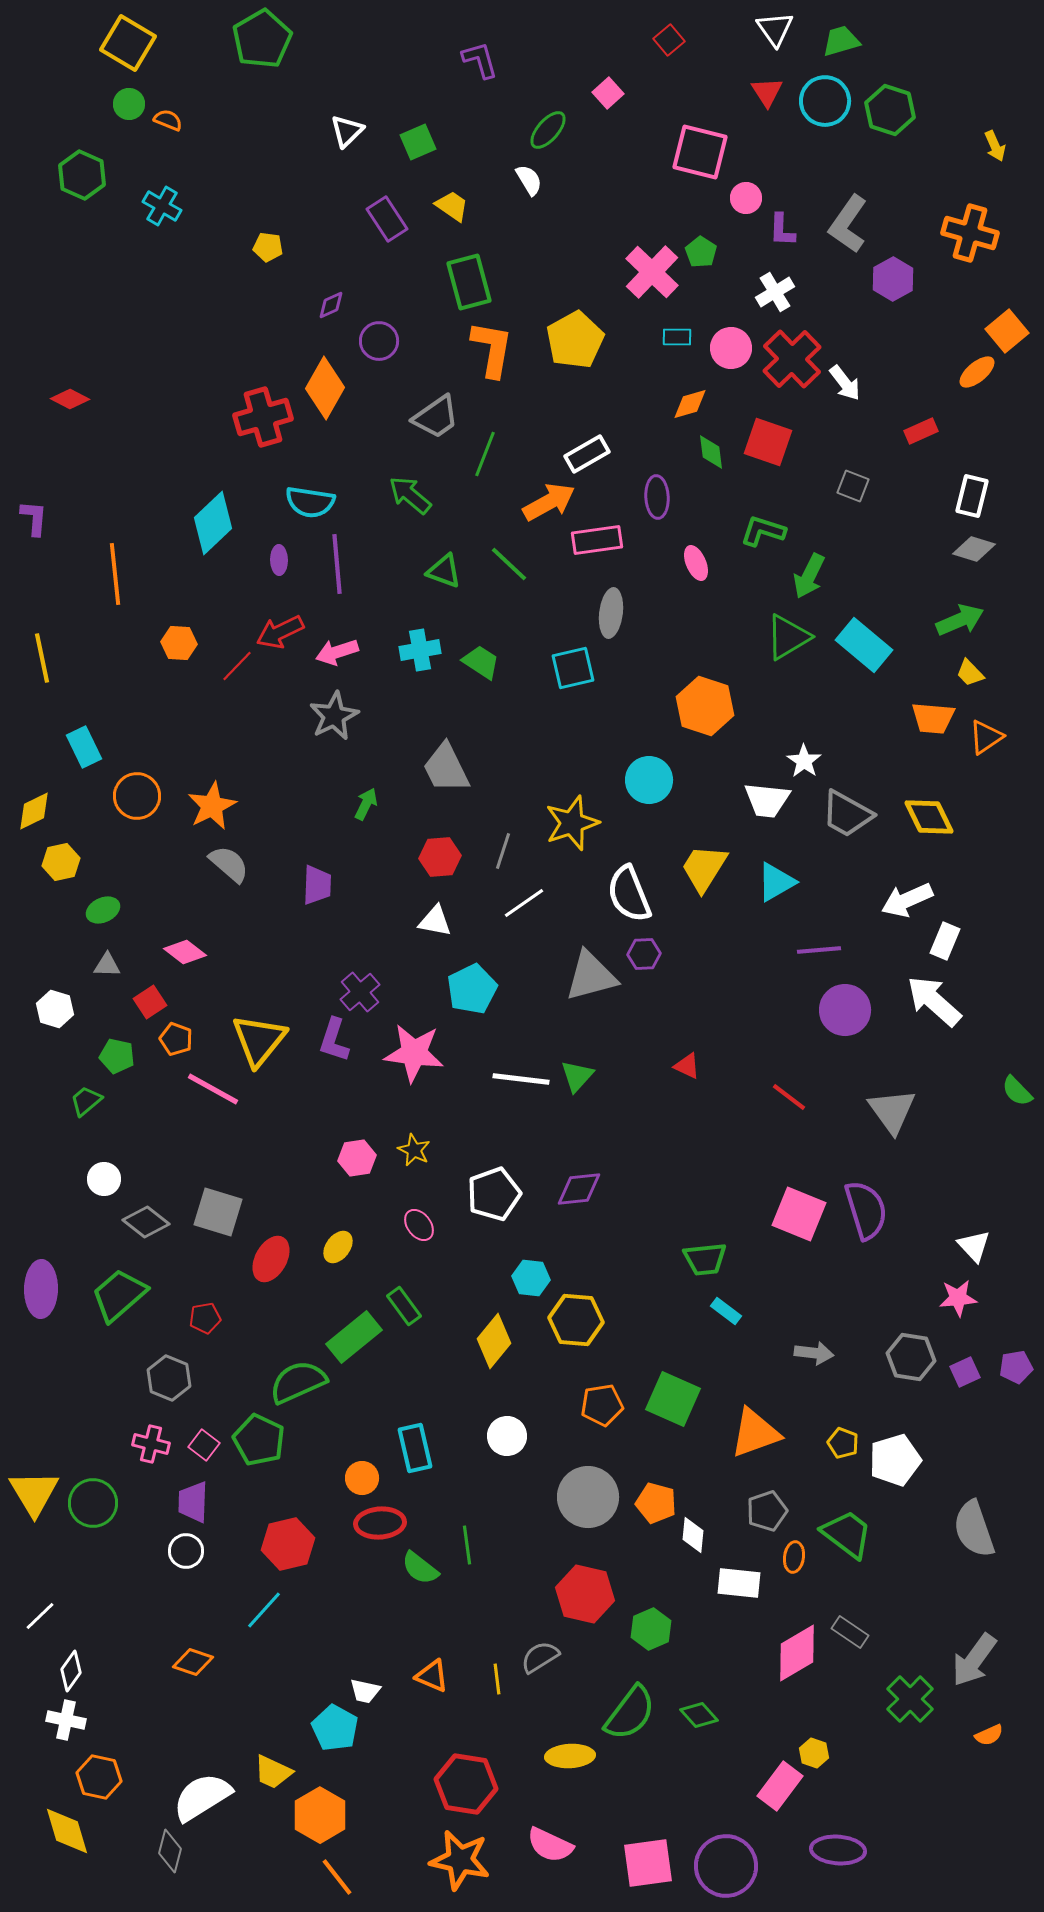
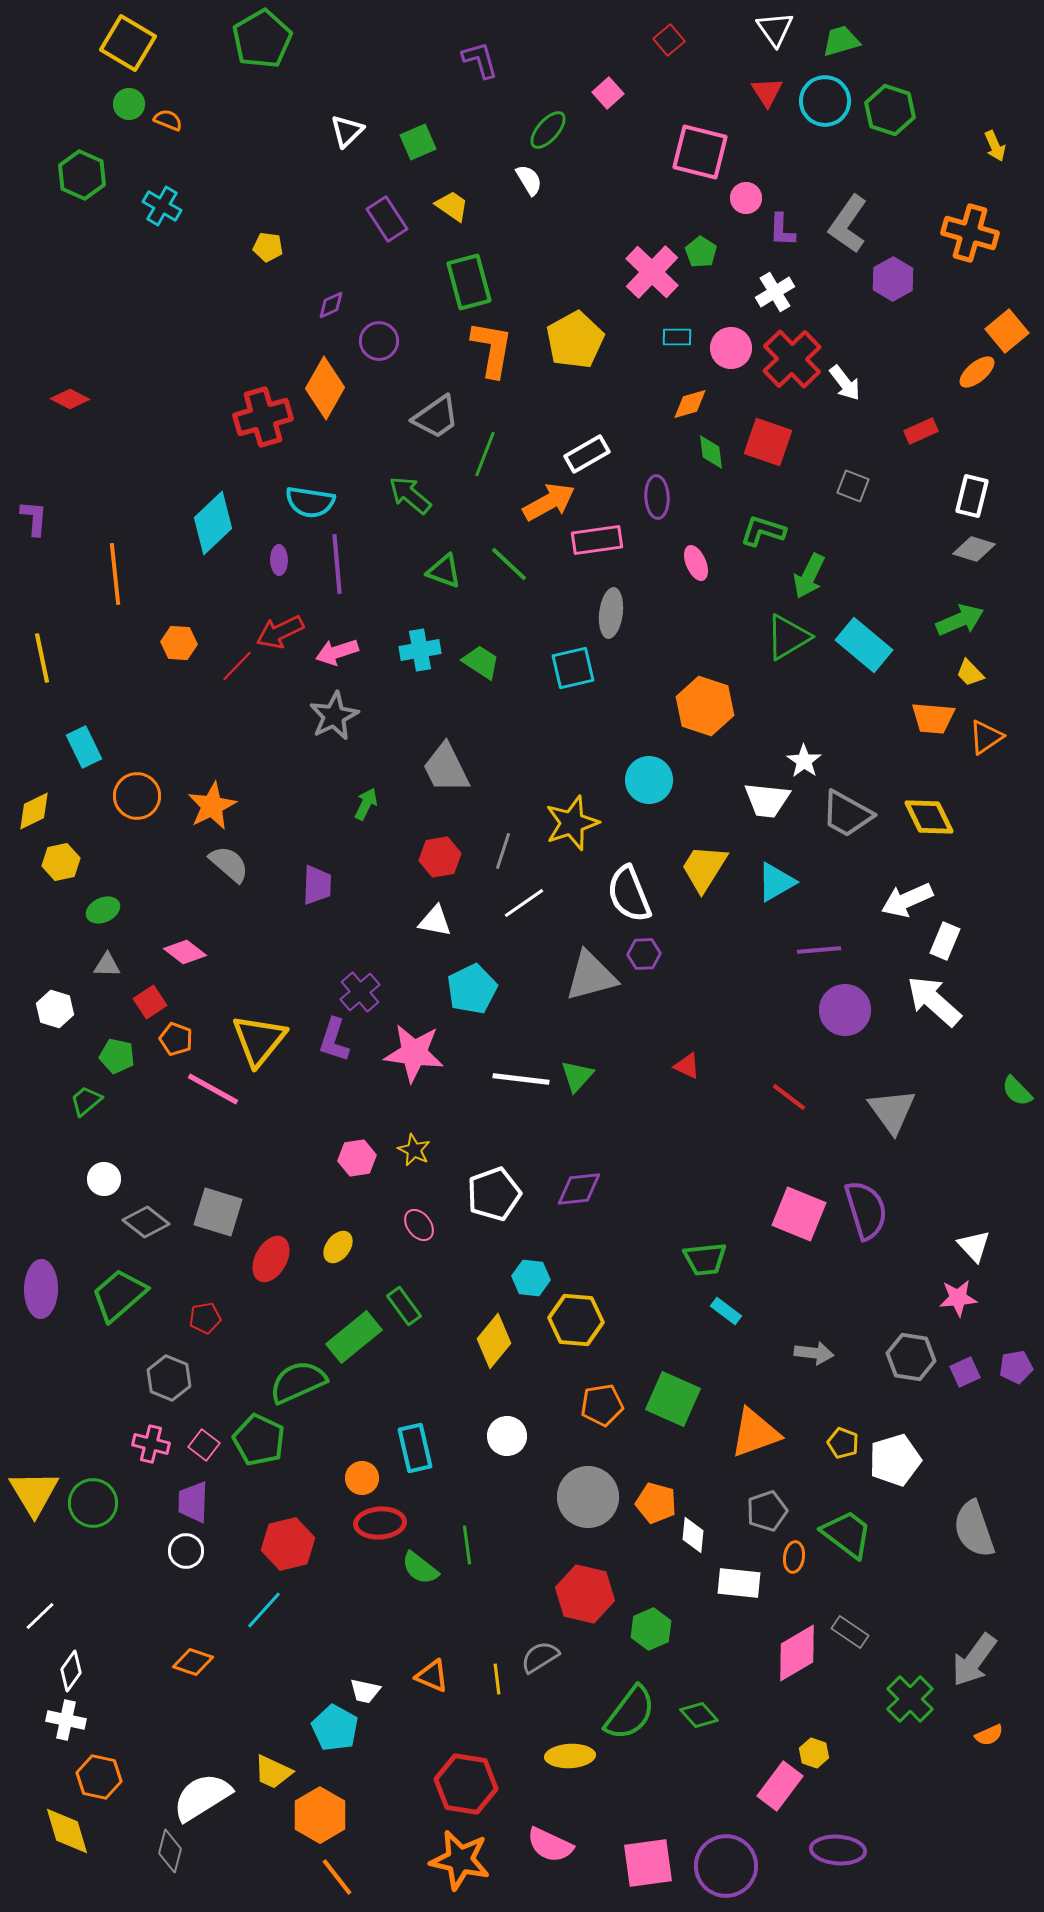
red hexagon at (440, 857): rotated 6 degrees counterclockwise
